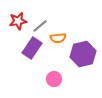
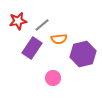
gray line: moved 2 px right, 1 px up
orange semicircle: moved 1 px right, 1 px down
pink circle: moved 1 px left, 1 px up
